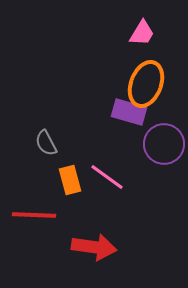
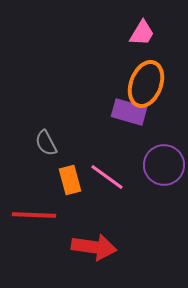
purple circle: moved 21 px down
